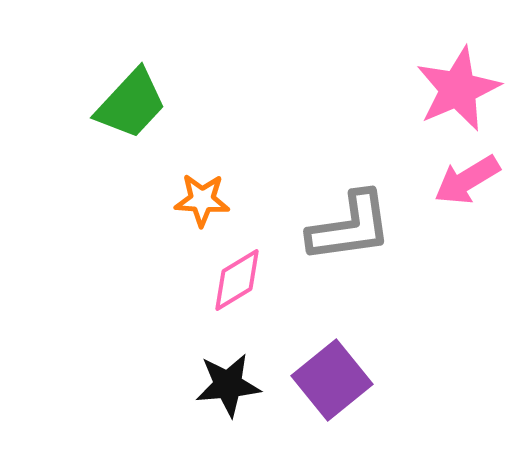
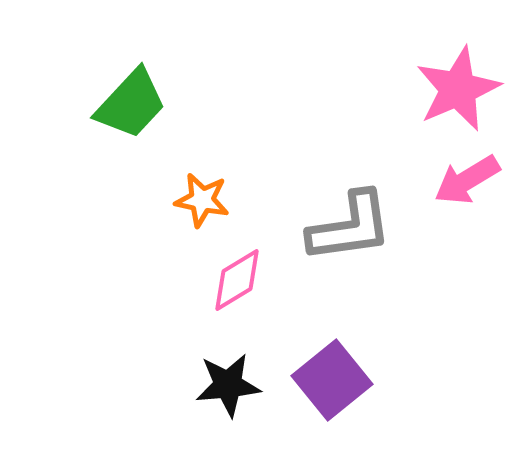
orange star: rotated 8 degrees clockwise
